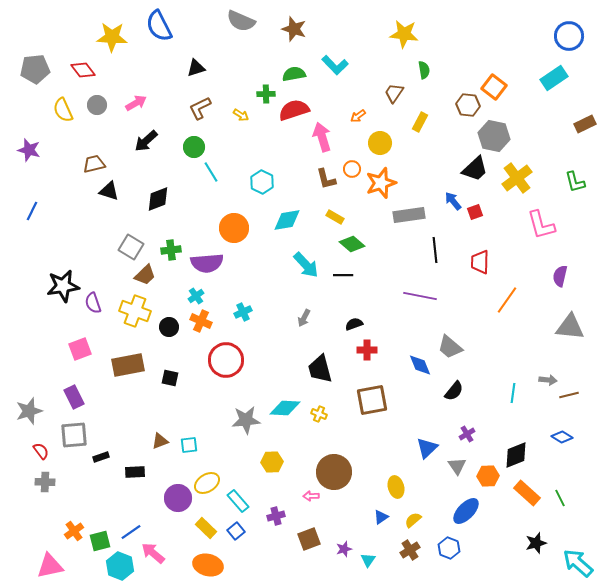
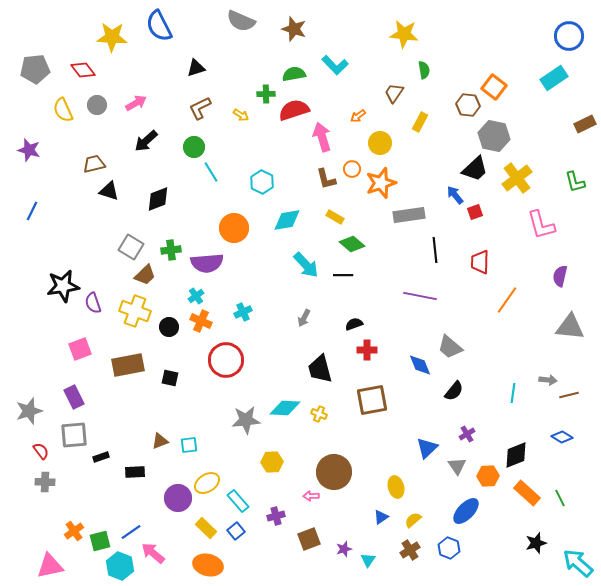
blue arrow at (453, 201): moved 2 px right, 6 px up
